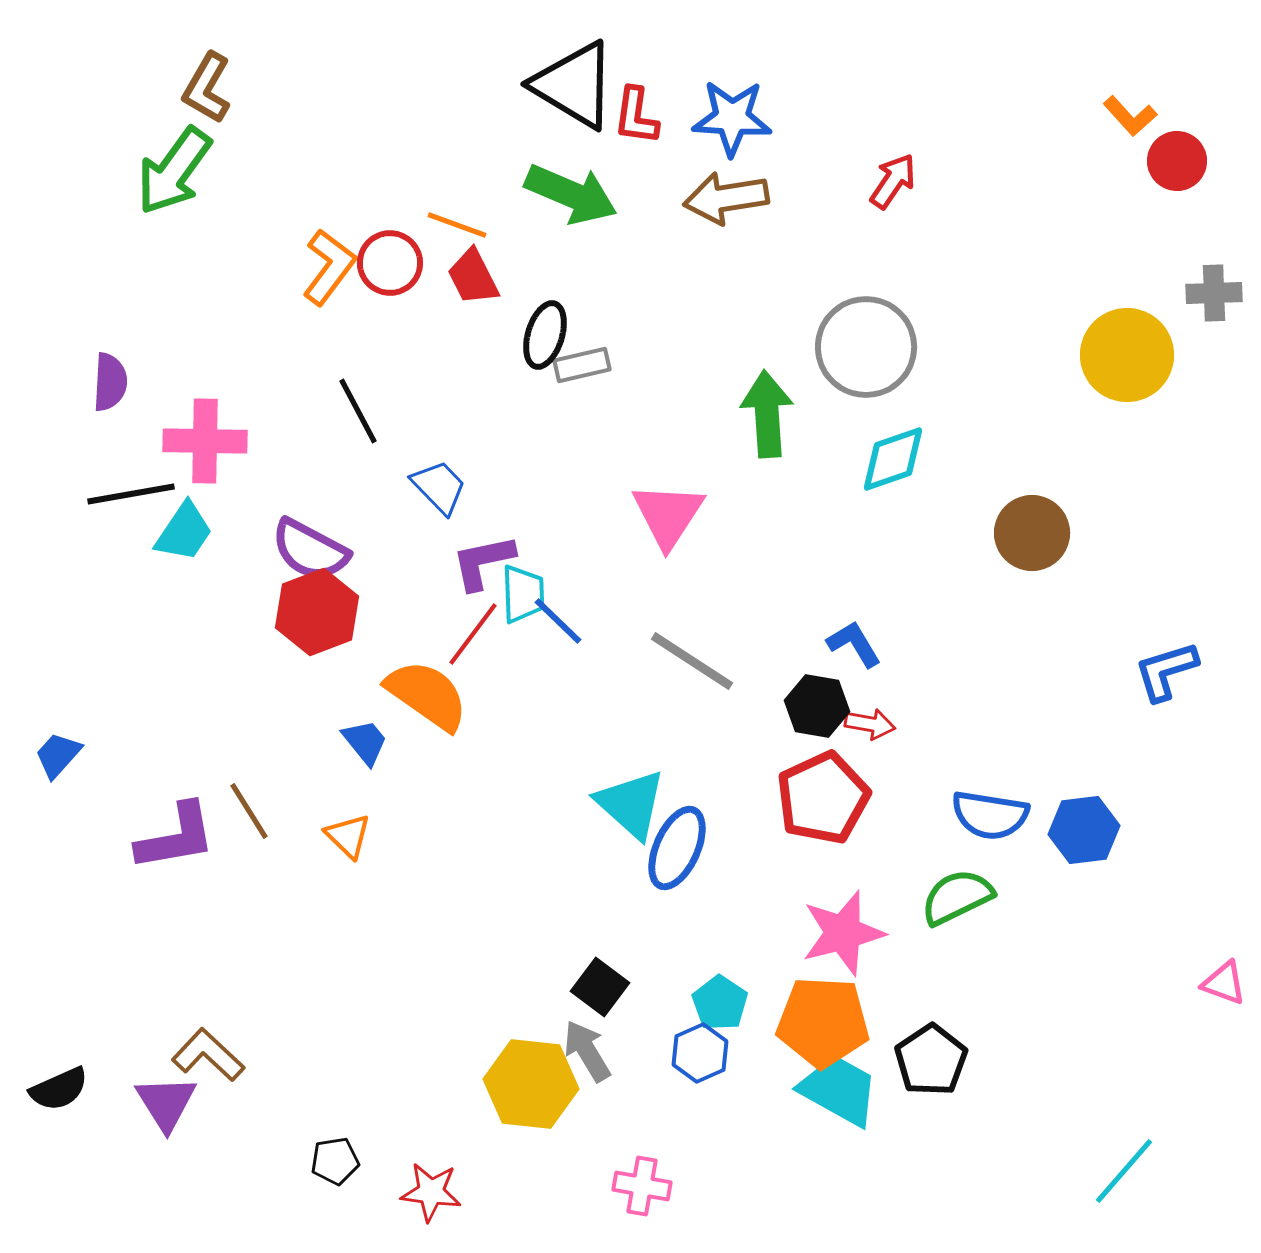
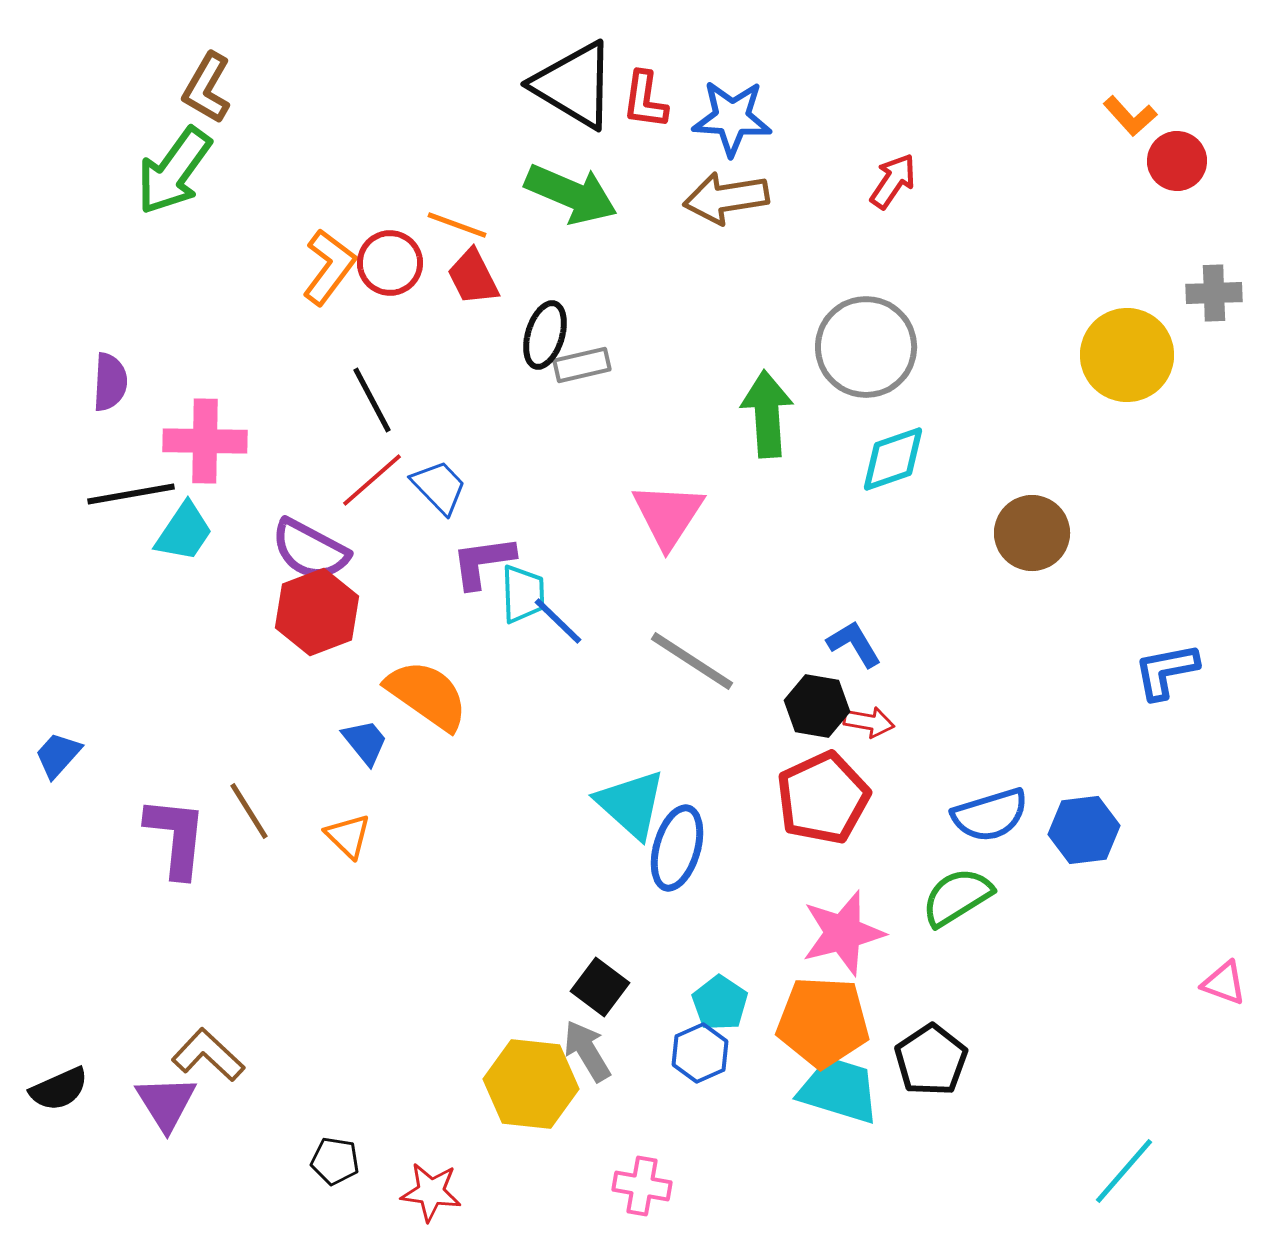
red L-shape at (636, 116): moved 9 px right, 16 px up
black line at (358, 411): moved 14 px right, 11 px up
purple L-shape at (483, 562): rotated 4 degrees clockwise
red line at (473, 634): moved 101 px left, 154 px up; rotated 12 degrees clockwise
blue L-shape at (1166, 671): rotated 6 degrees clockwise
red arrow at (870, 724): moved 1 px left, 2 px up
blue semicircle at (990, 815): rotated 26 degrees counterclockwise
purple L-shape at (176, 837): rotated 74 degrees counterclockwise
blue ellipse at (677, 848): rotated 8 degrees counterclockwise
green semicircle at (957, 897): rotated 6 degrees counterclockwise
cyan trapezoid at (839, 1090): rotated 12 degrees counterclockwise
black pentagon at (335, 1161): rotated 18 degrees clockwise
